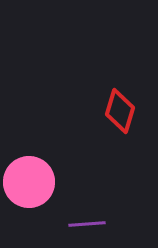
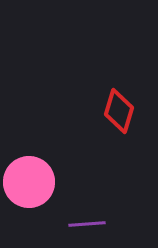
red diamond: moved 1 px left
